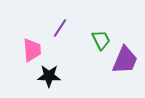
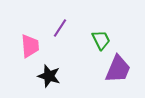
pink trapezoid: moved 2 px left, 4 px up
purple trapezoid: moved 7 px left, 9 px down
black star: rotated 15 degrees clockwise
